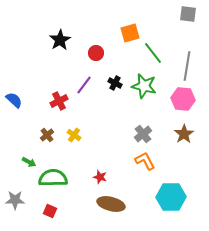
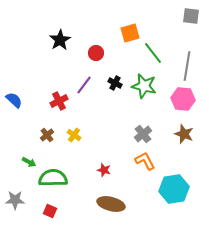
gray square: moved 3 px right, 2 px down
brown star: rotated 18 degrees counterclockwise
red star: moved 4 px right, 7 px up
cyan hexagon: moved 3 px right, 8 px up; rotated 8 degrees counterclockwise
